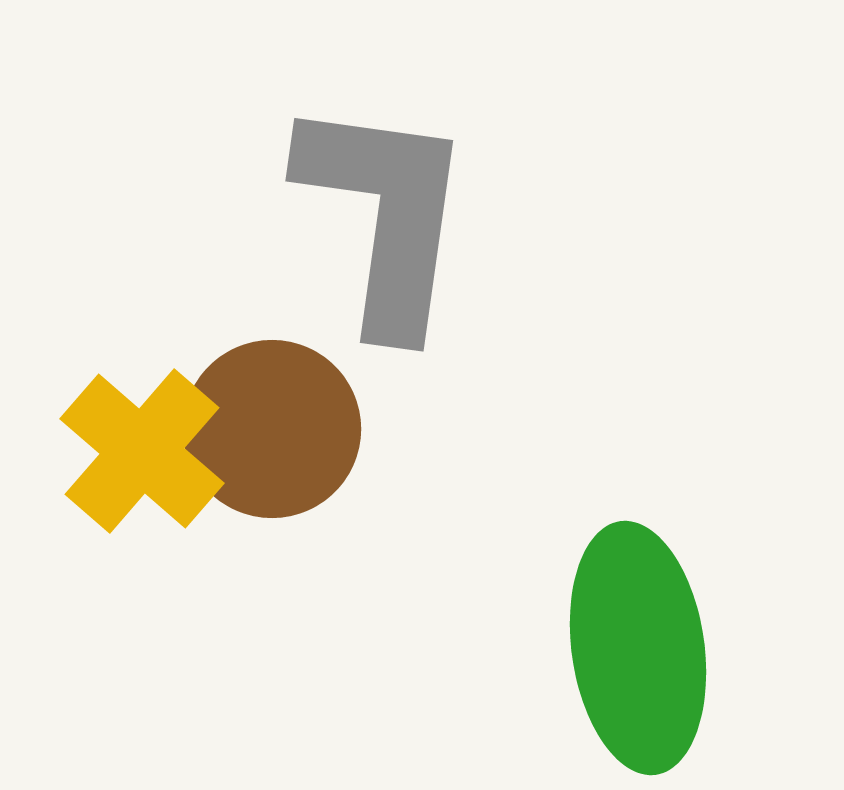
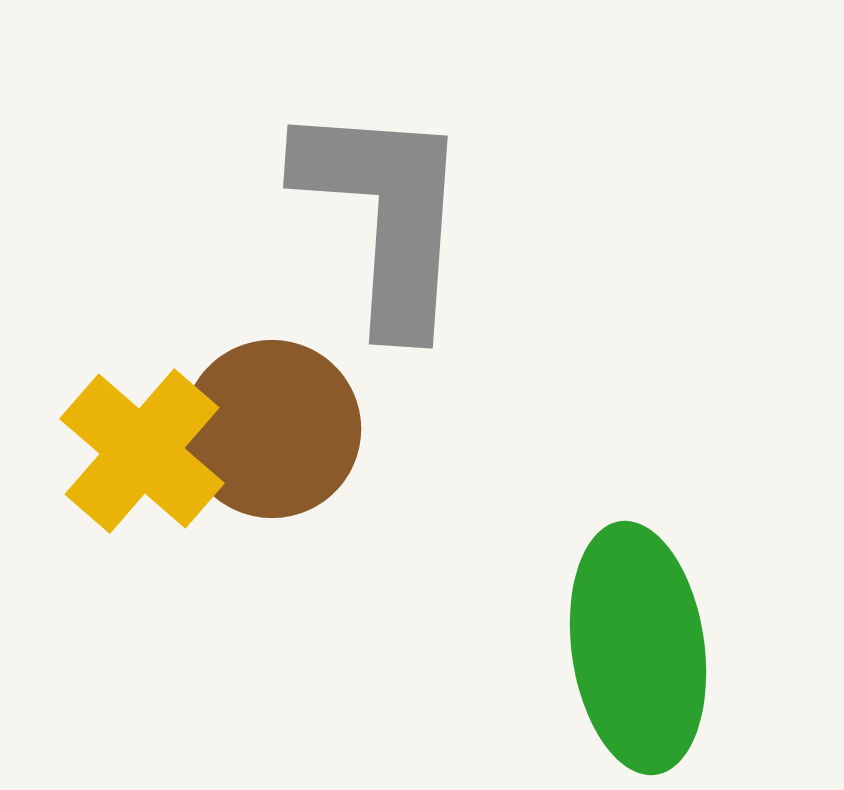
gray L-shape: rotated 4 degrees counterclockwise
